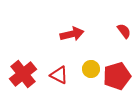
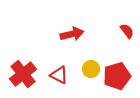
red semicircle: moved 3 px right
